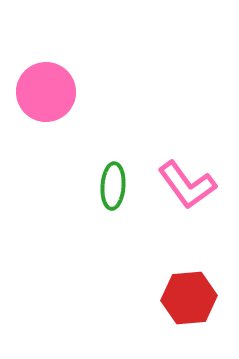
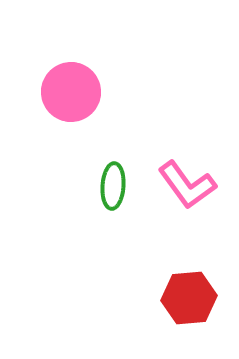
pink circle: moved 25 px right
